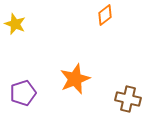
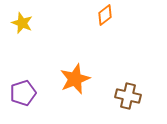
yellow star: moved 7 px right, 1 px up
brown cross: moved 3 px up
